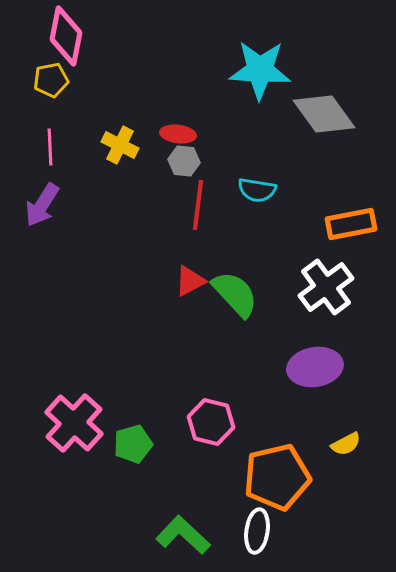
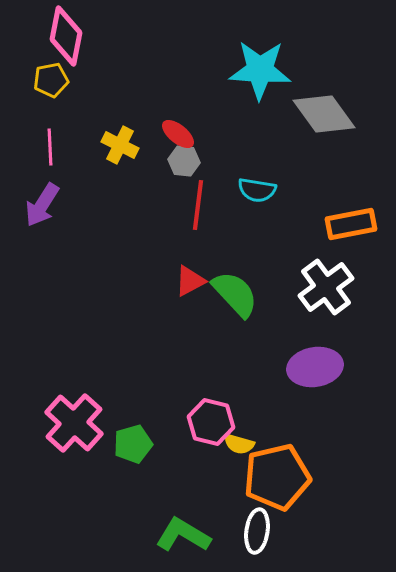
red ellipse: rotated 32 degrees clockwise
yellow semicircle: moved 107 px left; rotated 44 degrees clockwise
green L-shape: rotated 12 degrees counterclockwise
